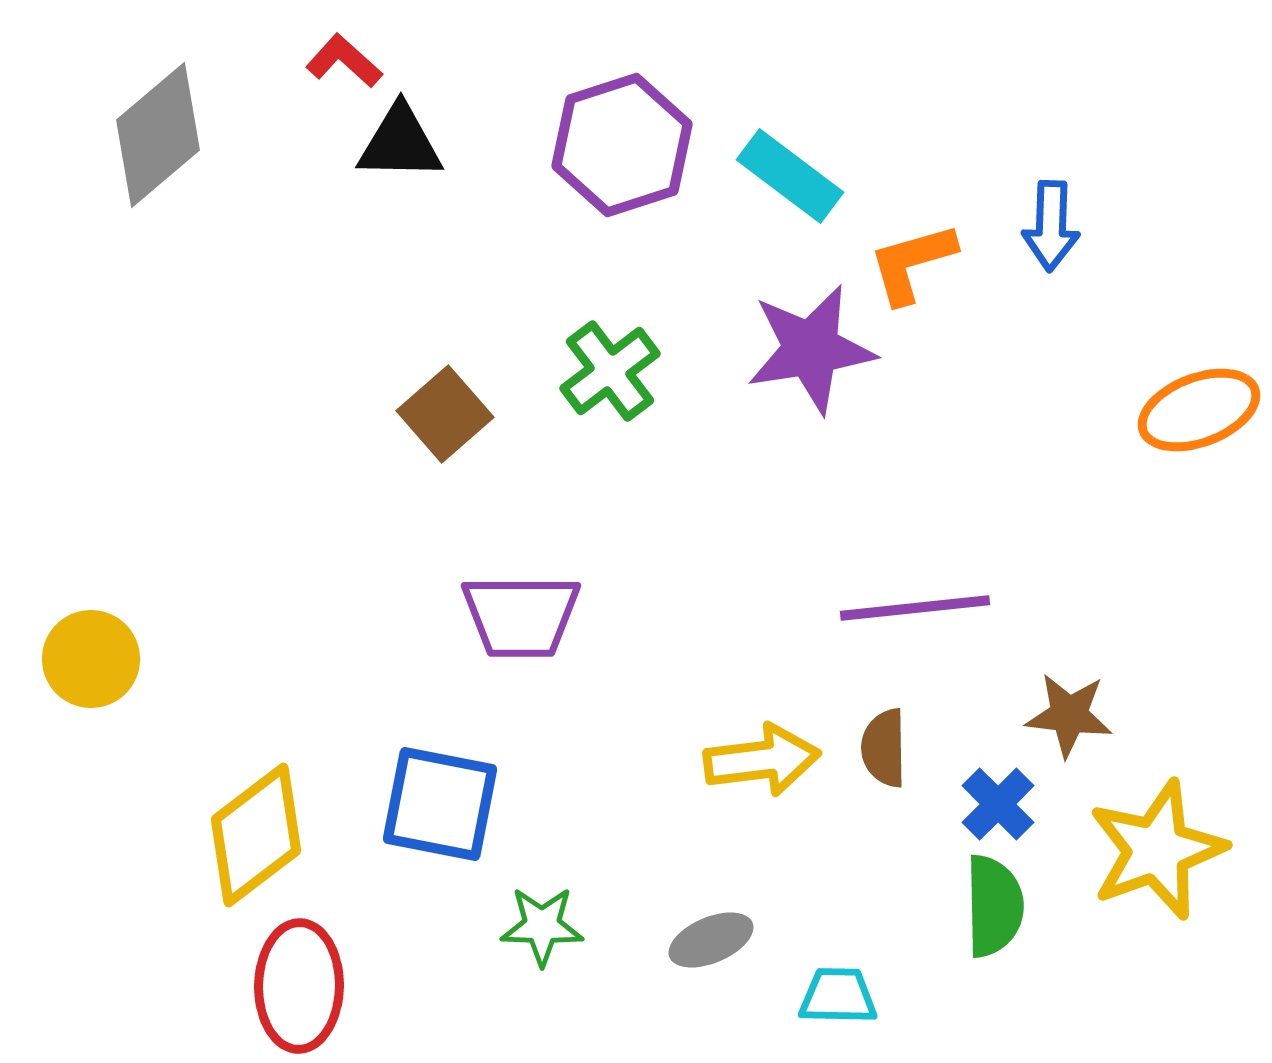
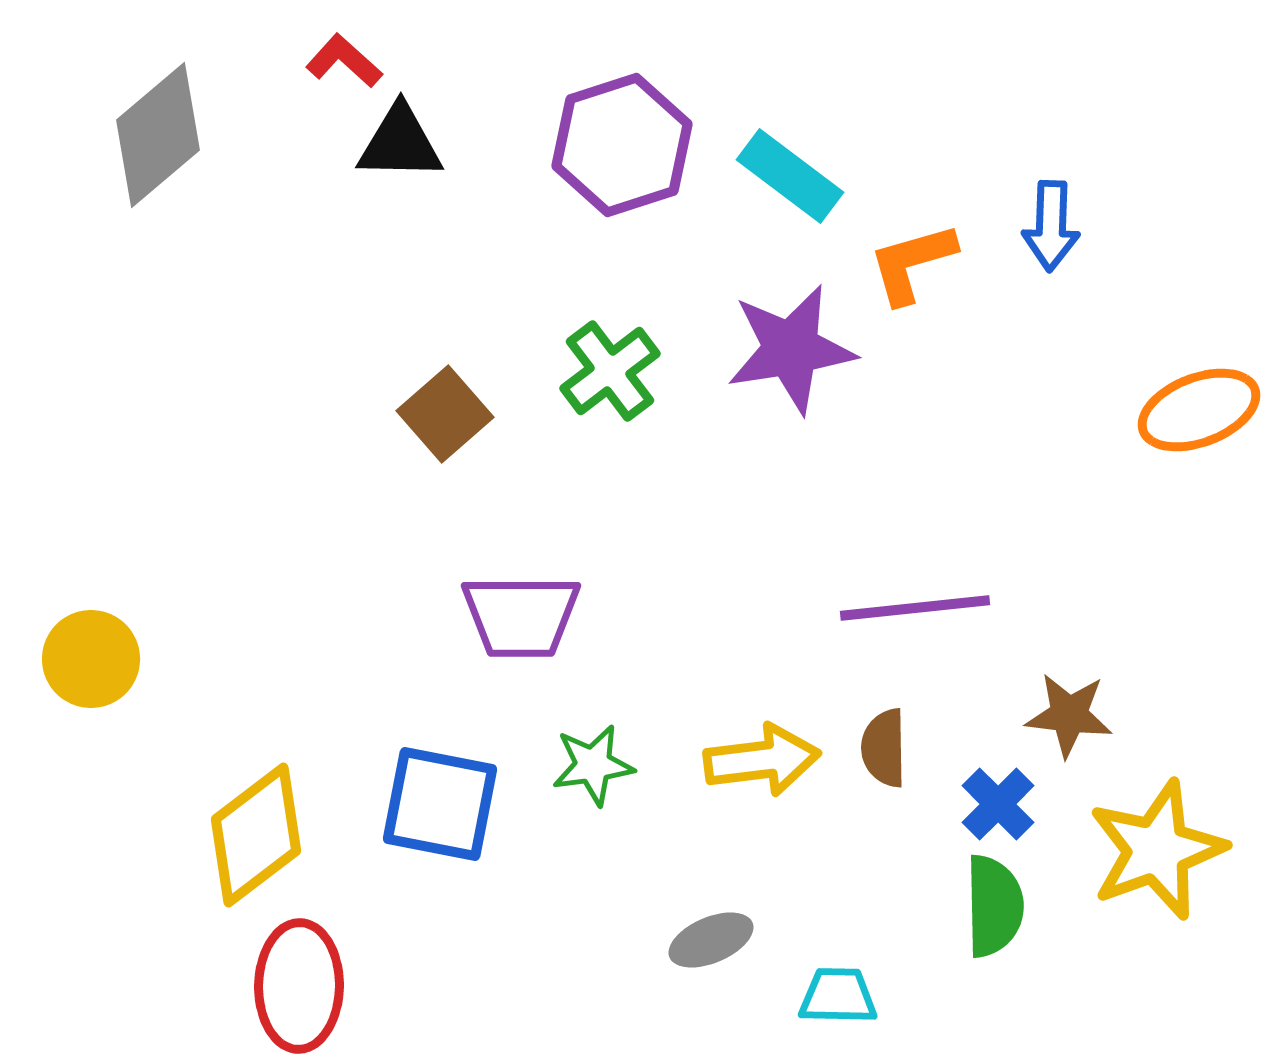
purple star: moved 20 px left
green star: moved 51 px right, 161 px up; rotated 10 degrees counterclockwise
